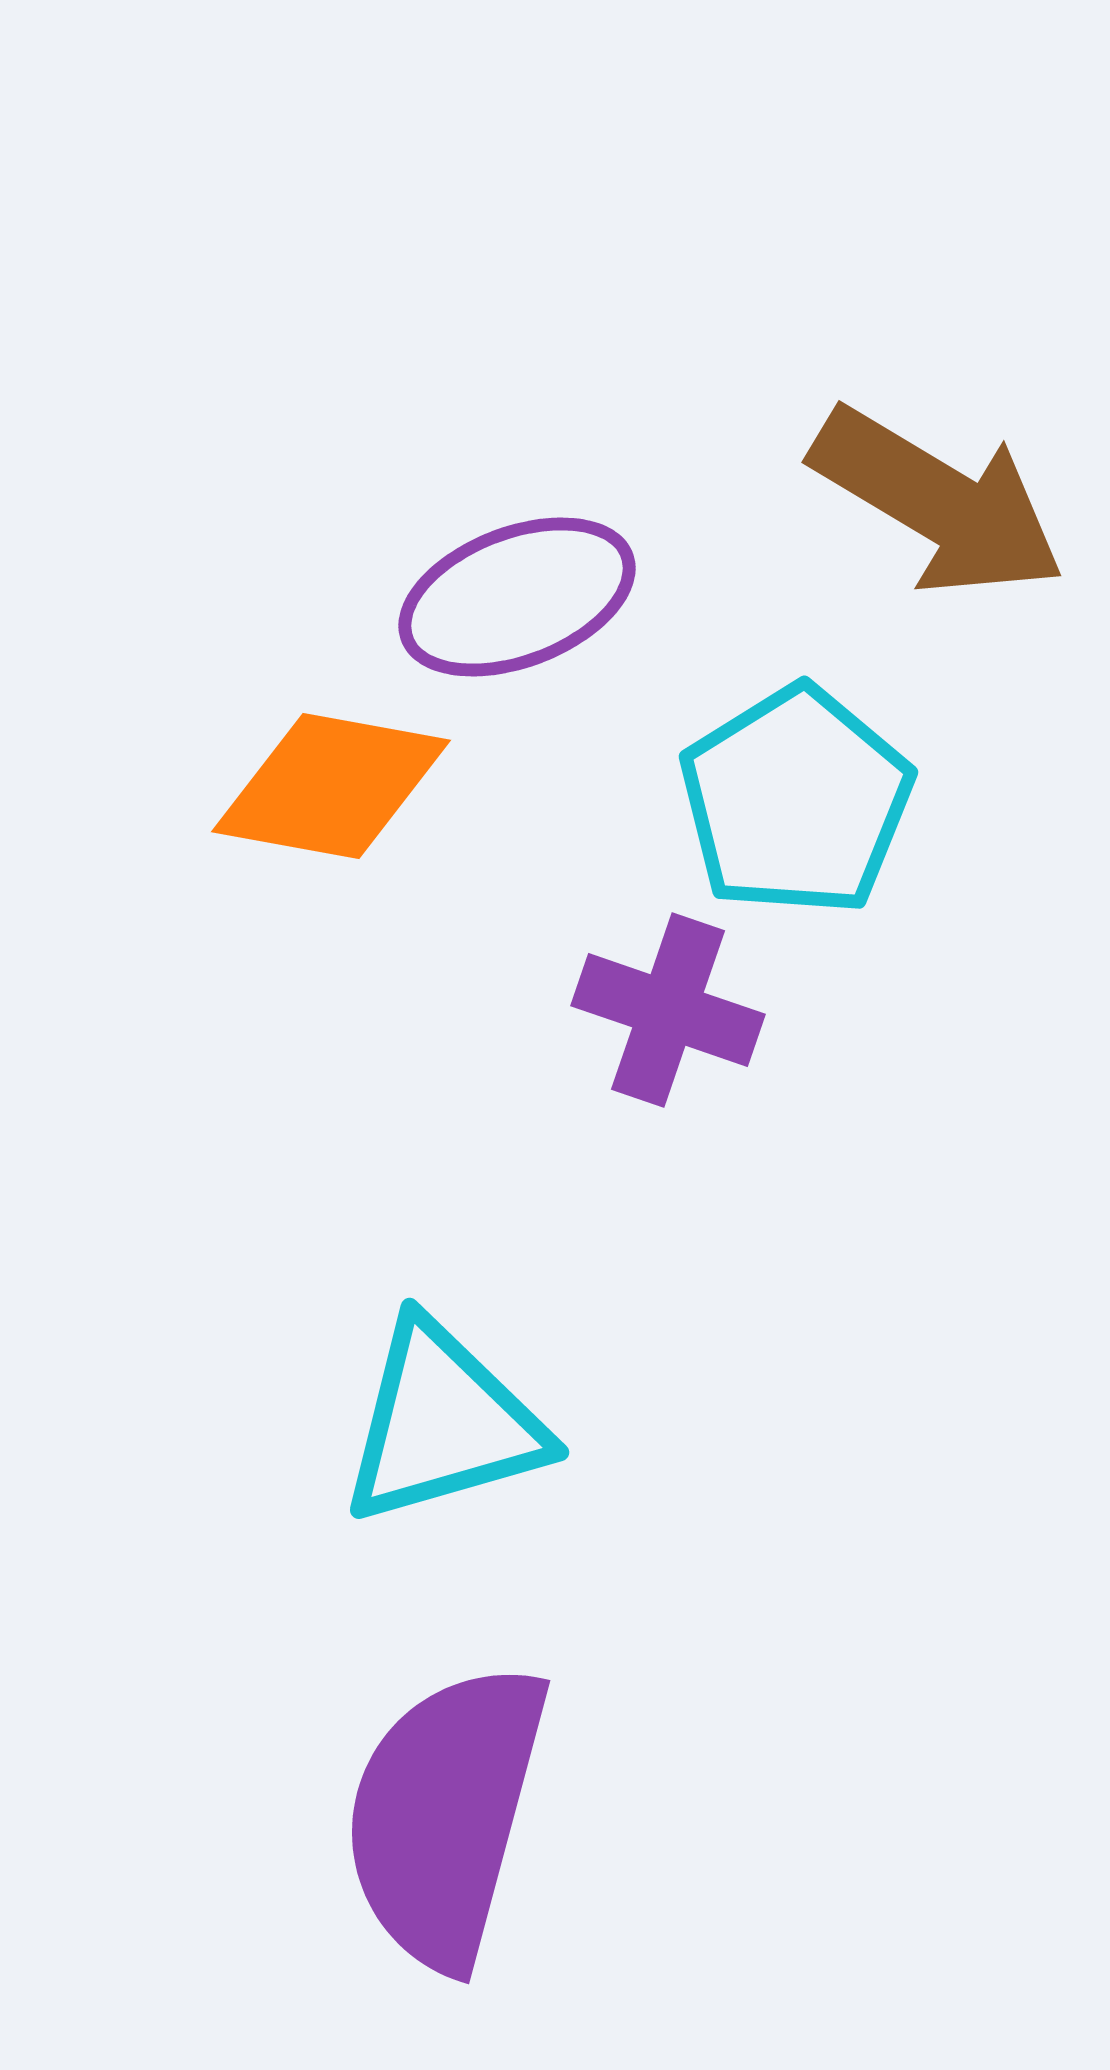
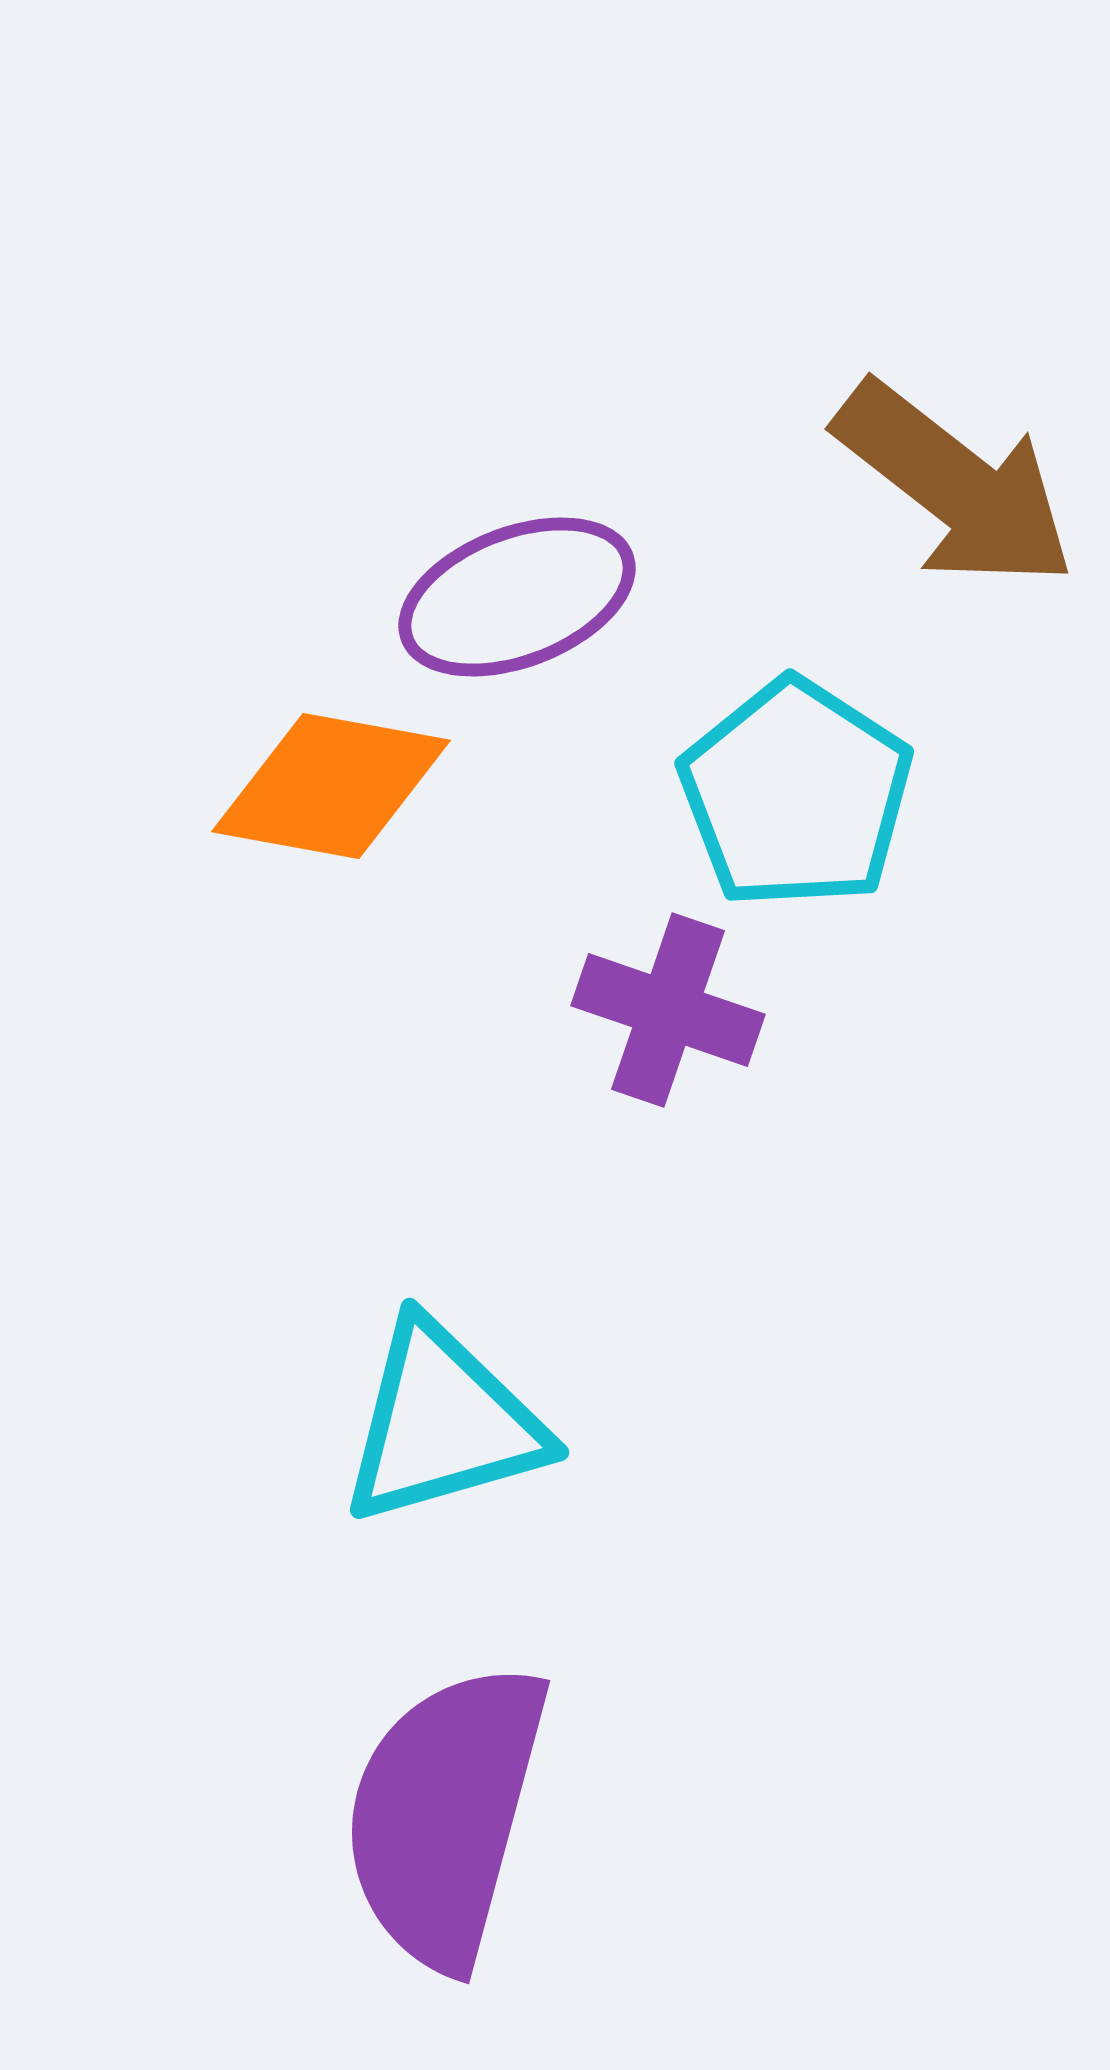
brown arrow: moved 17 px right, 17 px up; rotated 7 degrees clockwise
cyan pentagon: moved 7 px up; rotated 7 degrees counterclockwise
